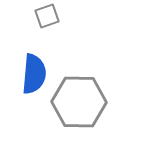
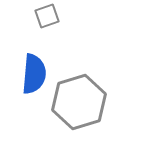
gray hexagon: rotated 18 degrees counterclockwise
